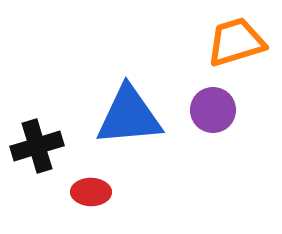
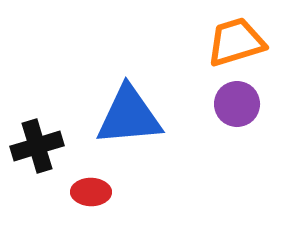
purple circle: moved 24 px right, 6 px up
